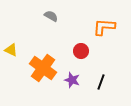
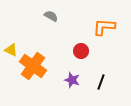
orange cross: moved 10 px left, 2 px up
